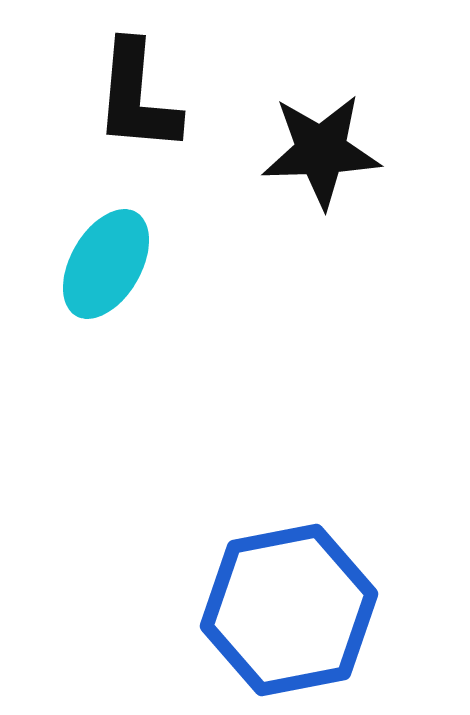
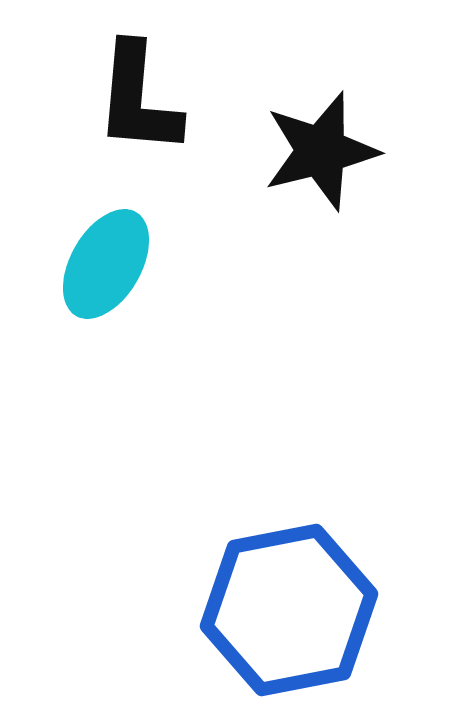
black L-shape: moved 1 px right, 2 px down
black star: rotated 12 degrees counterclockwise
